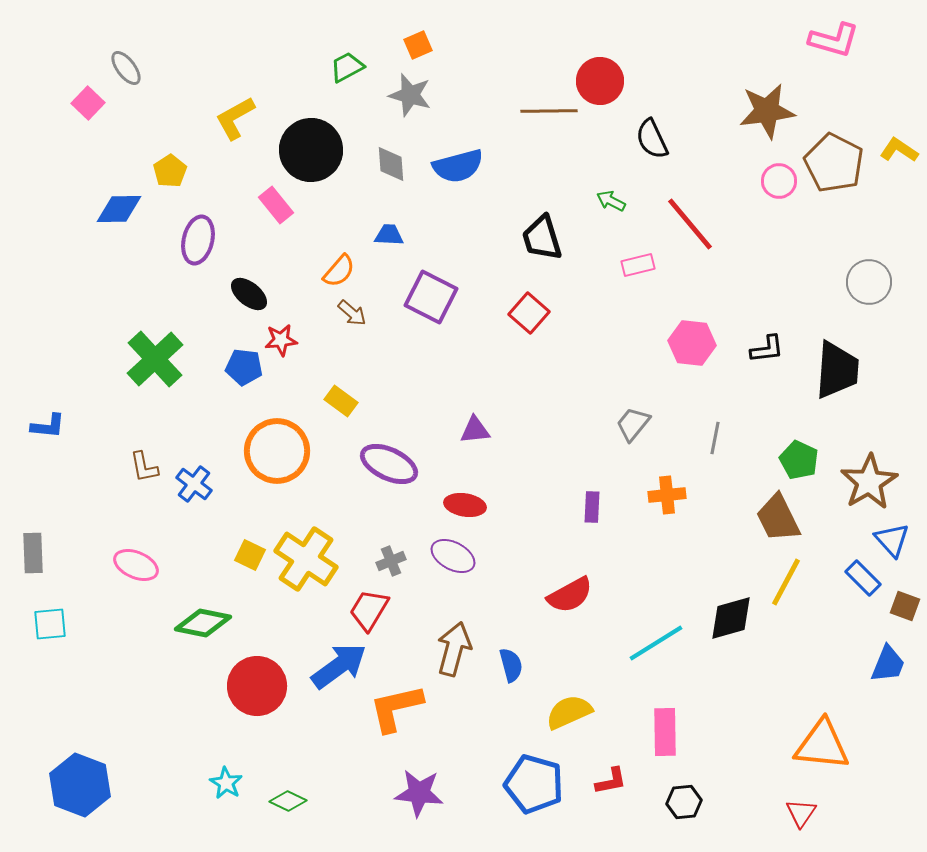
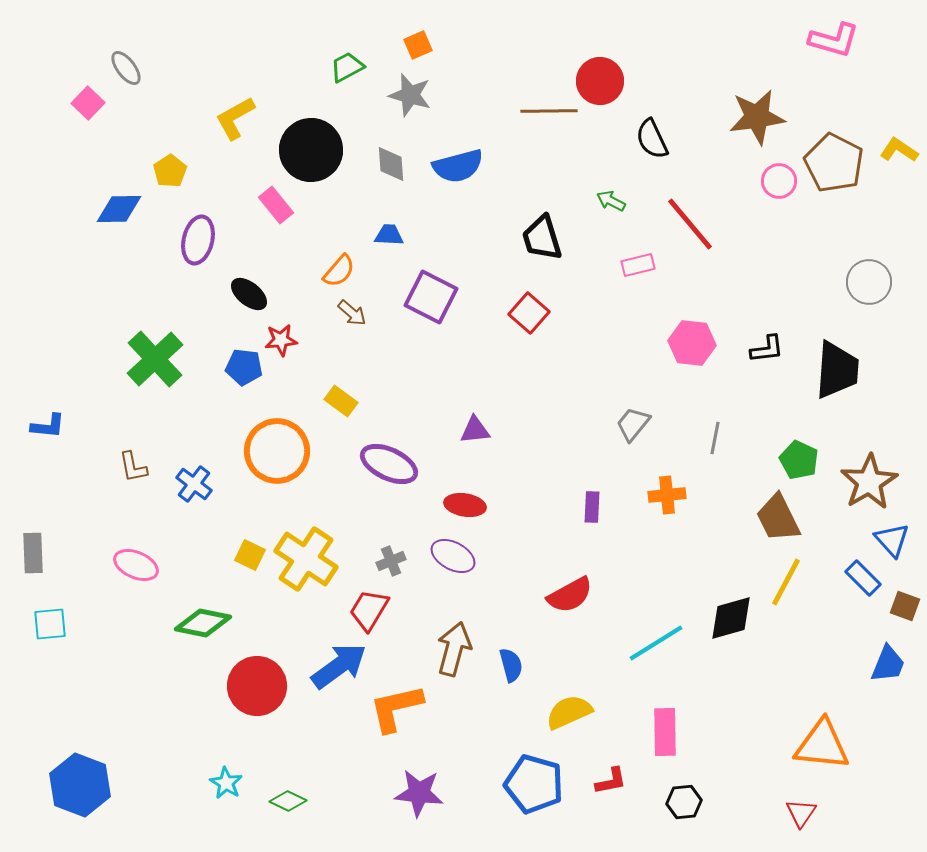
brown star at (767, 111): moved 10 px left, 6 px down
brown L-shape at (144, 467): moved 11 px left
